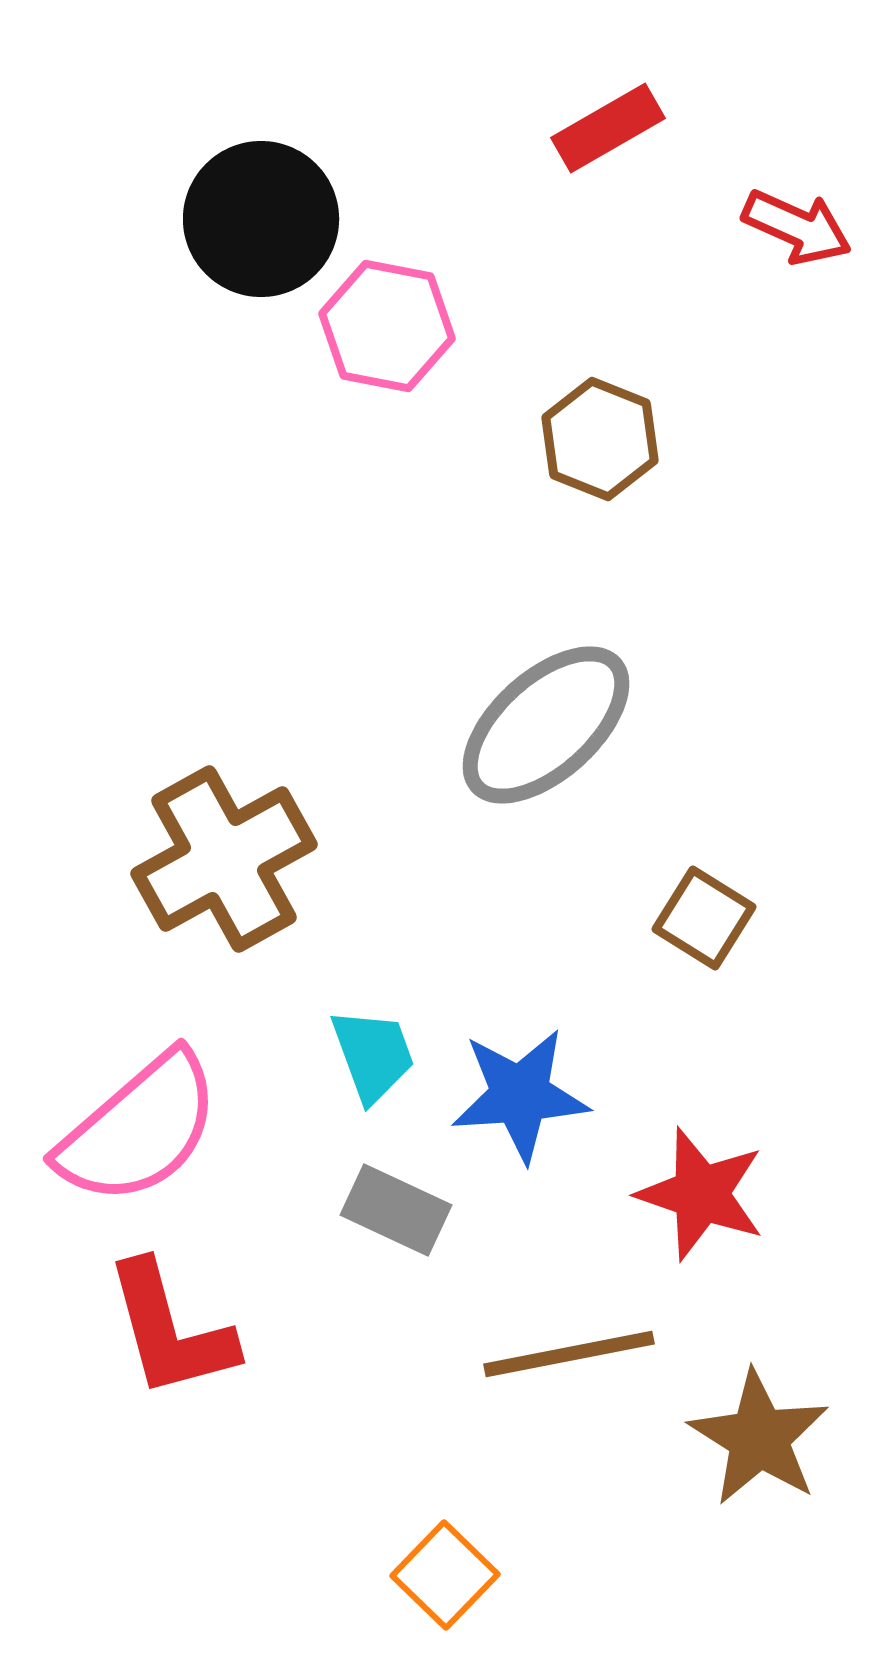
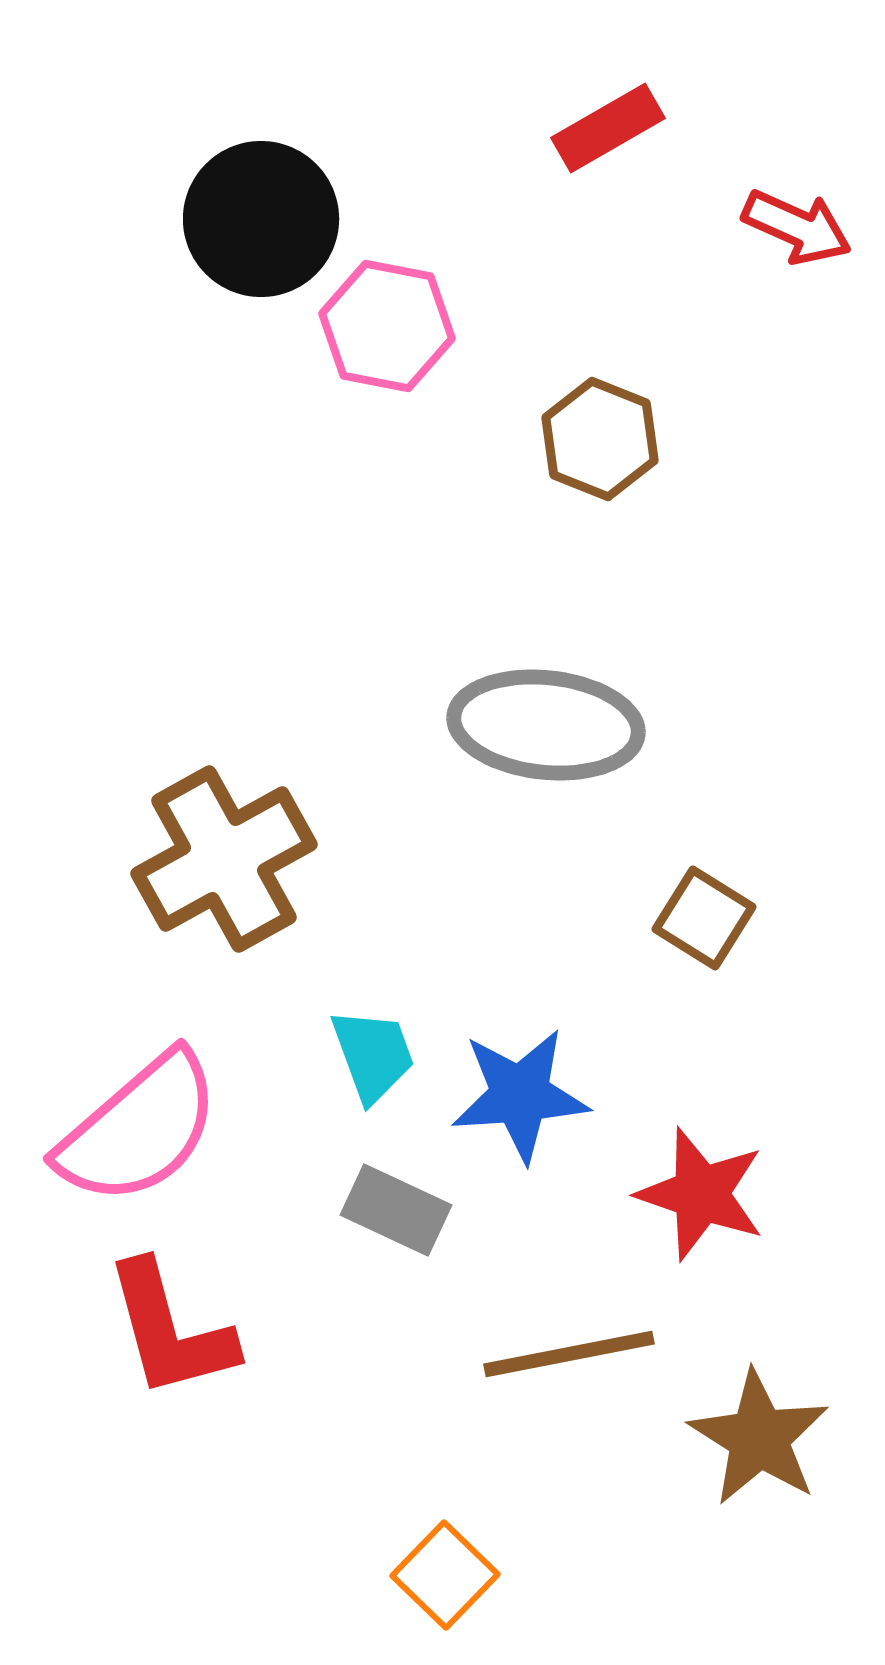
gray ellipse: rotated 48 degrees clockwise
